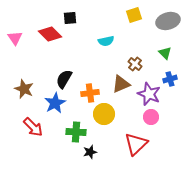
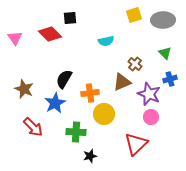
gray ellipse: moved 5 px left, 1 px up; rotated 15 degrees clockwise
brown triangle: moved 1 px right, 2 px up
black star: moved 4 px down
